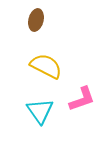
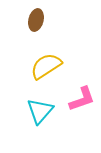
yellow semicircle: rotated 60 degrees counterclockwise
cyan triangle: rotated 16 degrees clockwise
